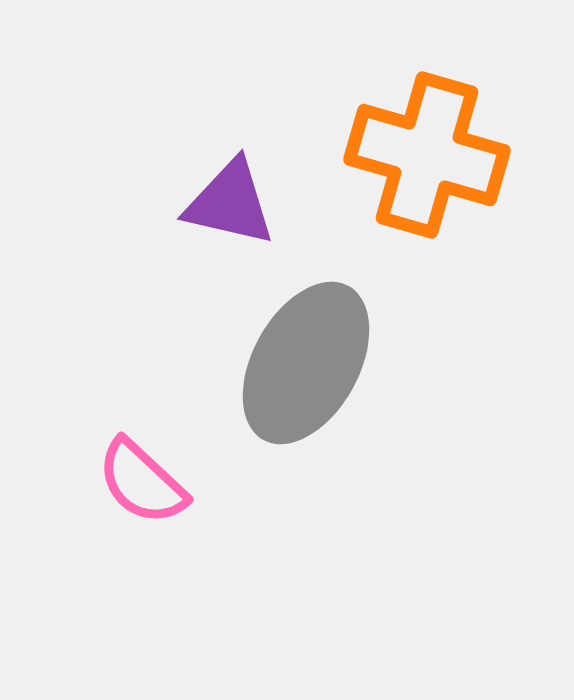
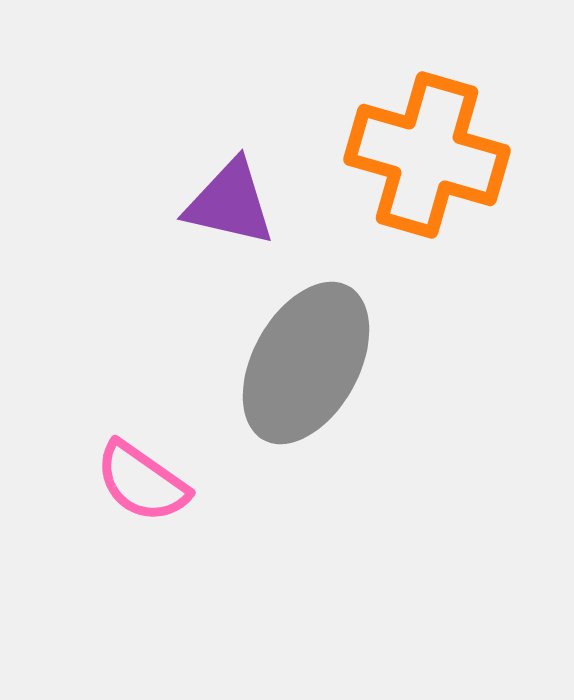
pink semicircle: rotated 8 degrees counterclockwise
